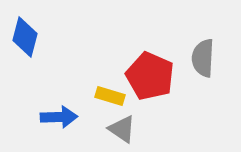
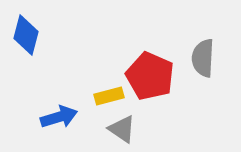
blue diamond: moved 1 px right, 2 px up
yellow rectangle: moved 1 px left; rotated 32 degrees counterclockwise
blue arrow: rotated 15 degrees counterclockwise
